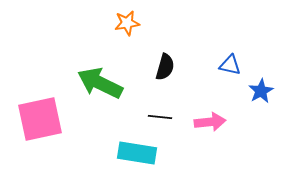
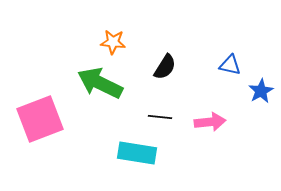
orange star: moved 14 px left, 19 px down; rotated 15 degrees clockwise
black semicircle: rotated 16 degrees clockwise
pink square: rotated 9 degrees counterclockwise
